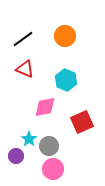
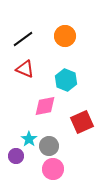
pink diamond: moved 1 px up
